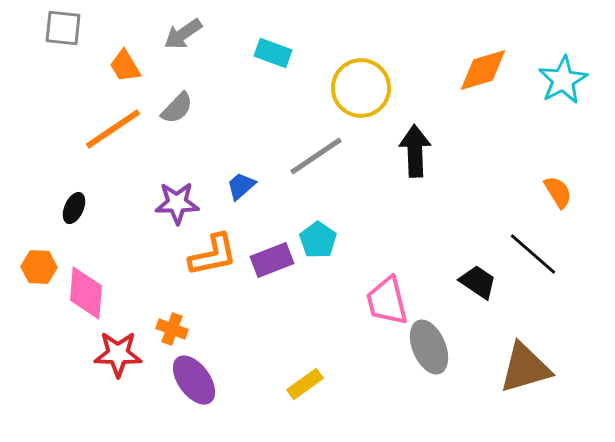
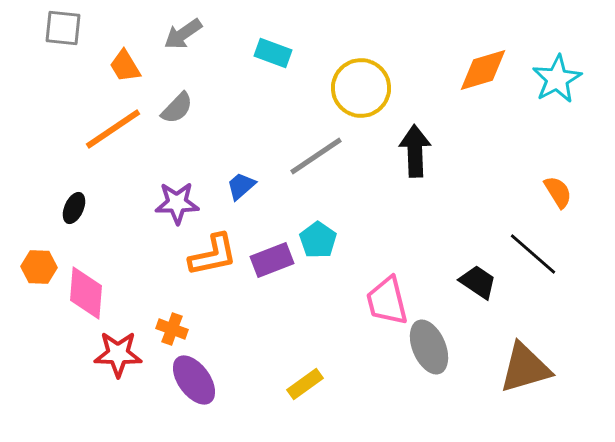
cyan star: moved 6 px left, 1 px up
